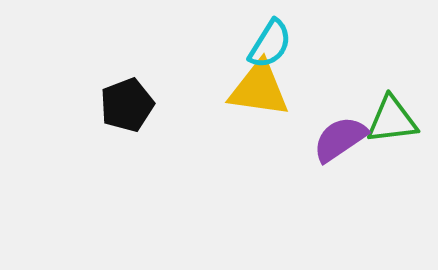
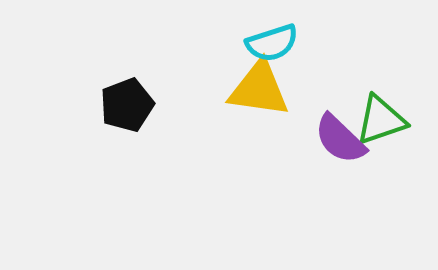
cyan semicircle: moved 2 px right, 1 px up; rotated 40 degrees clockwise
green triangle: moved 11 px left; rotated 12 degrees counterclockwise
purple semicircle: rotated 102 degrees counterclockwise
